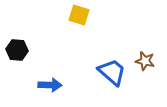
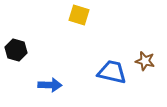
black hexagon: moved 1 px left; rotated 10 degrees clockwise
blue trapezoid: rotated 28 degrees counterclockwise
